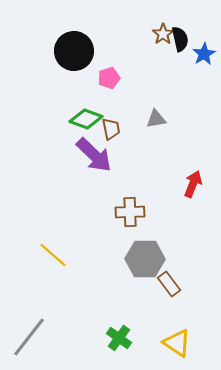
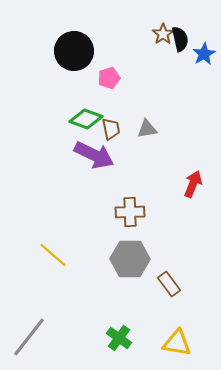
gray triangle: moved 9 px left, 10 px down
purple arrow: rotated 18 degrees counterclockwise
gray hexagon: moved 15 px left
yellow triangle: rotated 24 degrees counterclockwise
